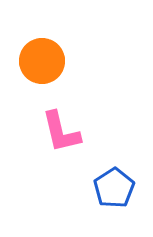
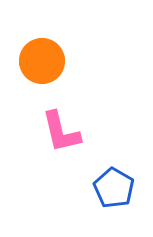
blue pentagon: rotated 9 degrees counterclockwise
